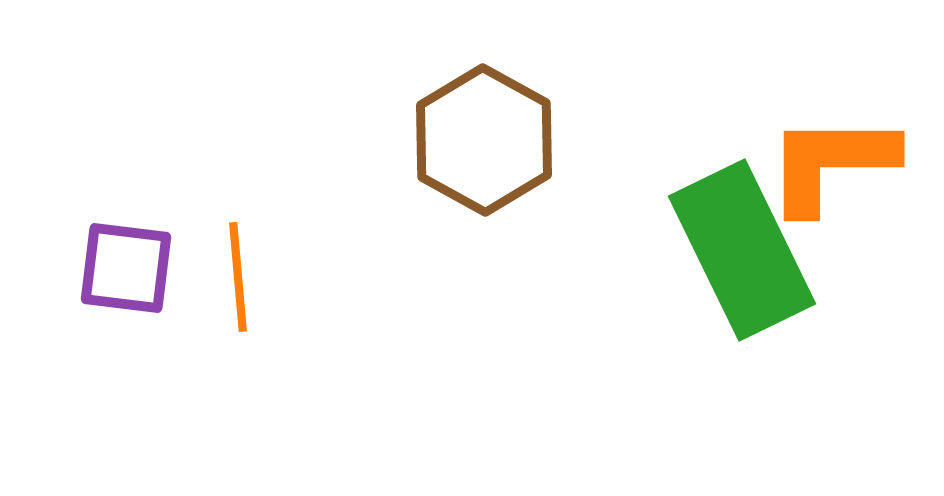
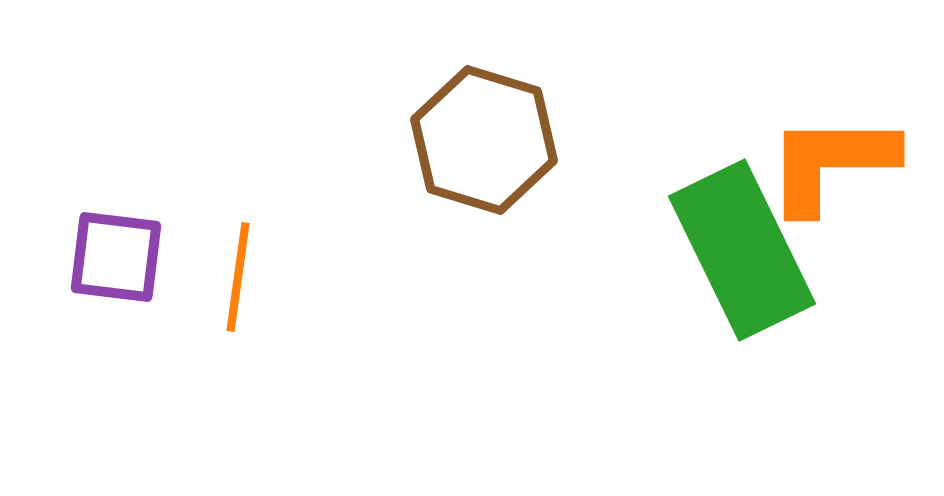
brown hexagon: rotated 12 degrees counterclockwise
purple square: moved 10 px left, 11 px up
orange line: rotated 13 degrees clockwise
